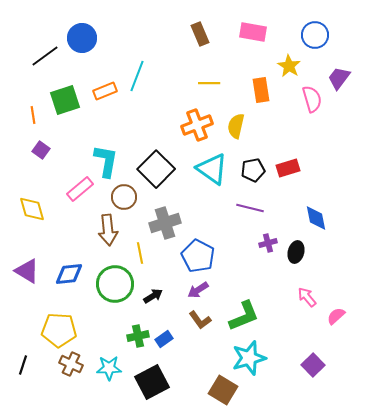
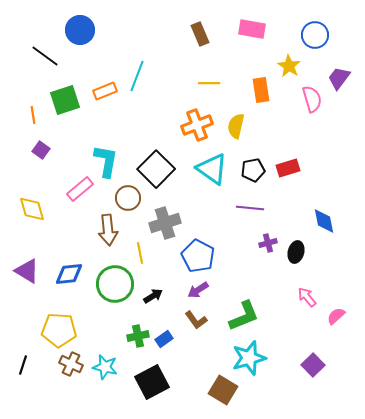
pink rectangle at (253, 32): moved 1 px left, 3 px up
blue circle at (82, 38): moved 2 px left, 8 px up
black line at (45, 56): rotated 72 degrees clockwise
brown circle at (124, 197): moved 4 px right, 1 px down
purple line at (250, 208): rotated 8 degrees counterclockwise
blue diamond at (316, 218): moved 8 px right, 3 px down
brown L-shape at (200, 320): moved 4 px left
cyan star at (109, 368): moved 4 px left, 1 px up; rotated 15 degrees clockwise
